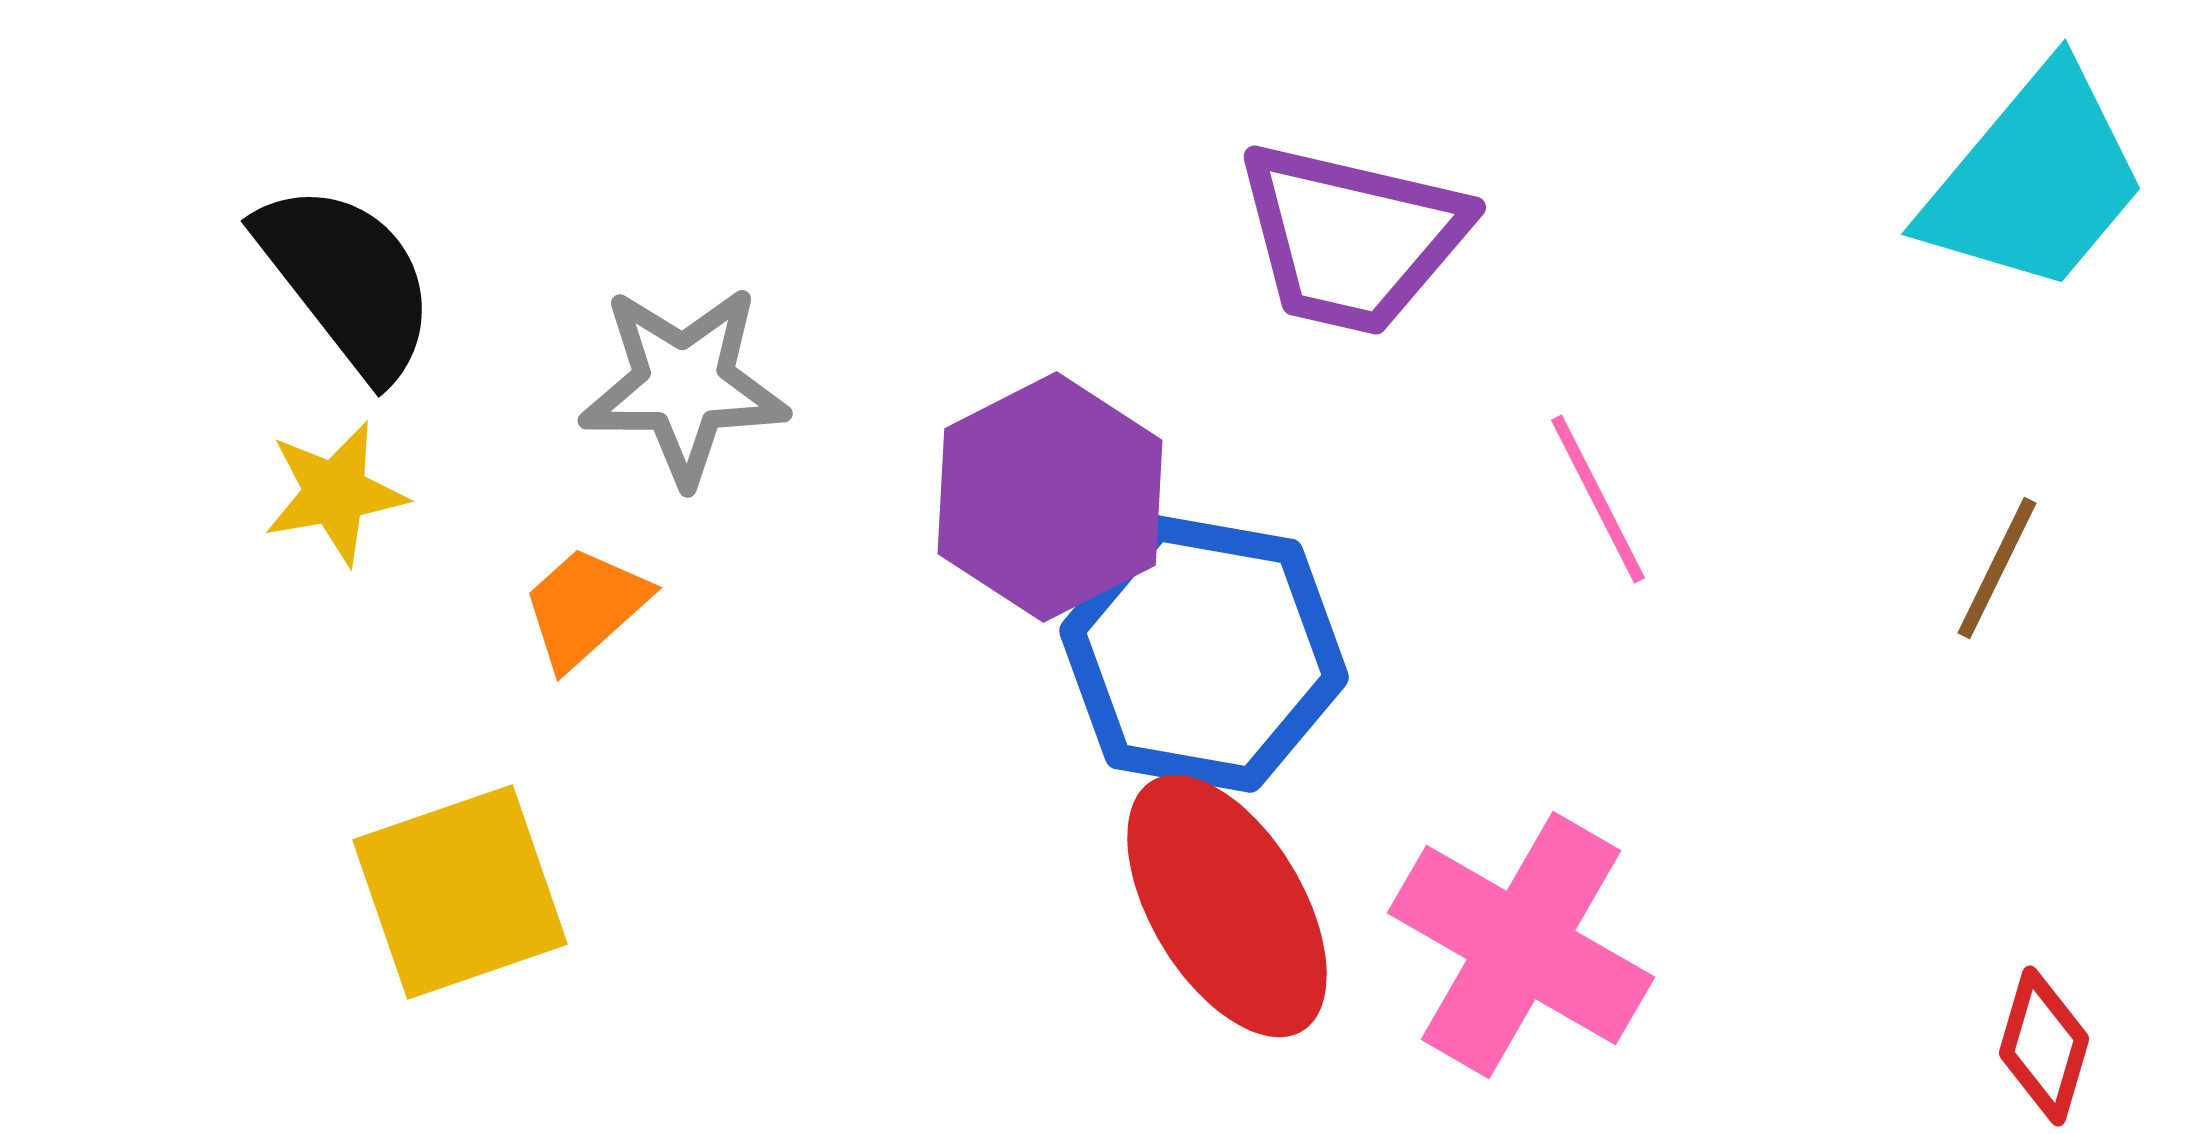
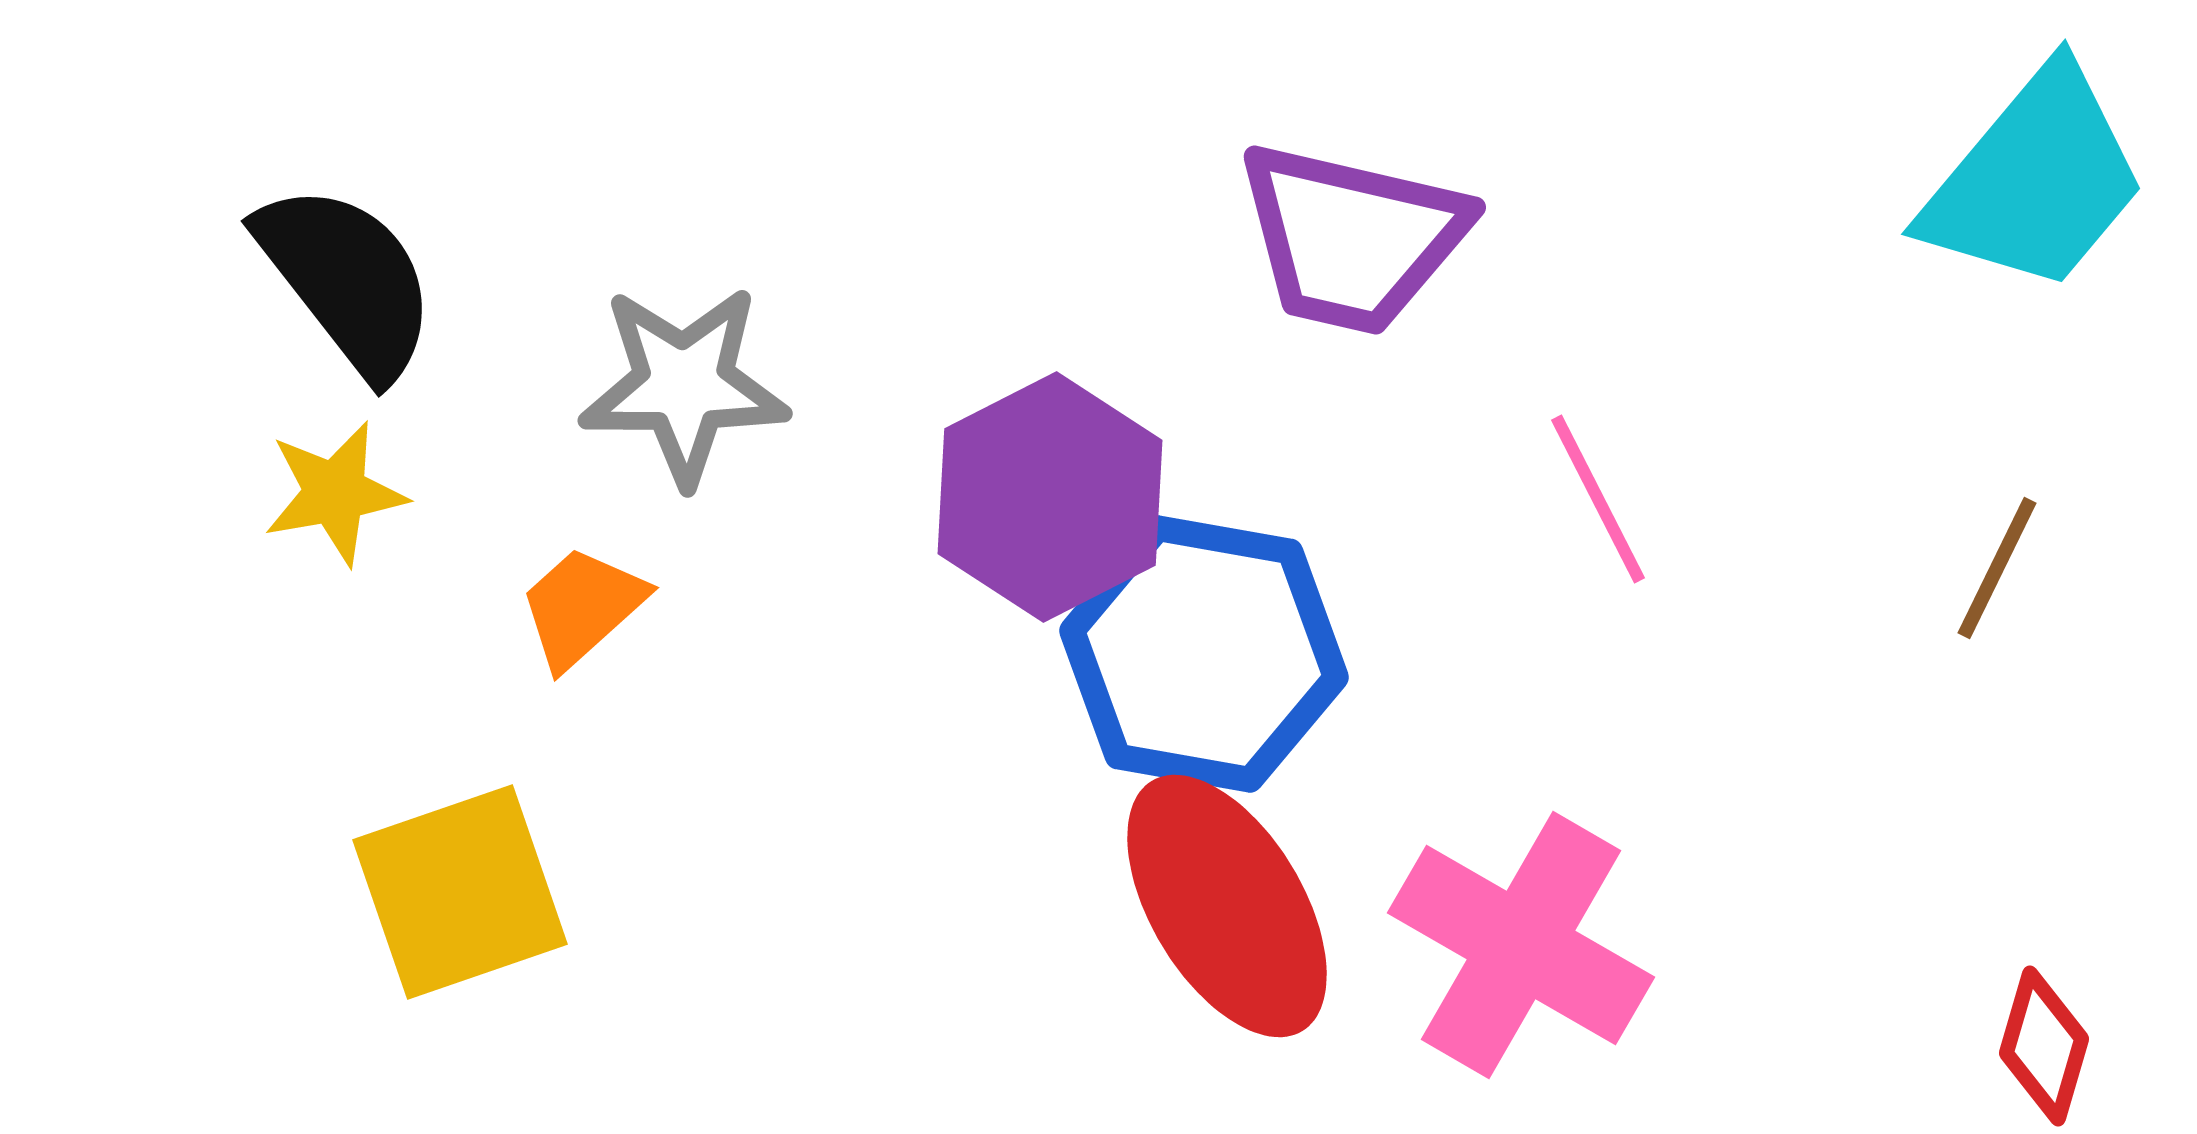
orange trapezoid: moved 3 px left
